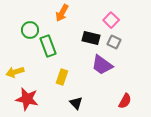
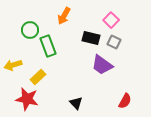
orange arrow: moved 2 px right, 3 px down
yellow arrow: moved 2 px left, 7 px up
yellow rectangle: moved 24 px left; rotated 28 degrees clockwise
